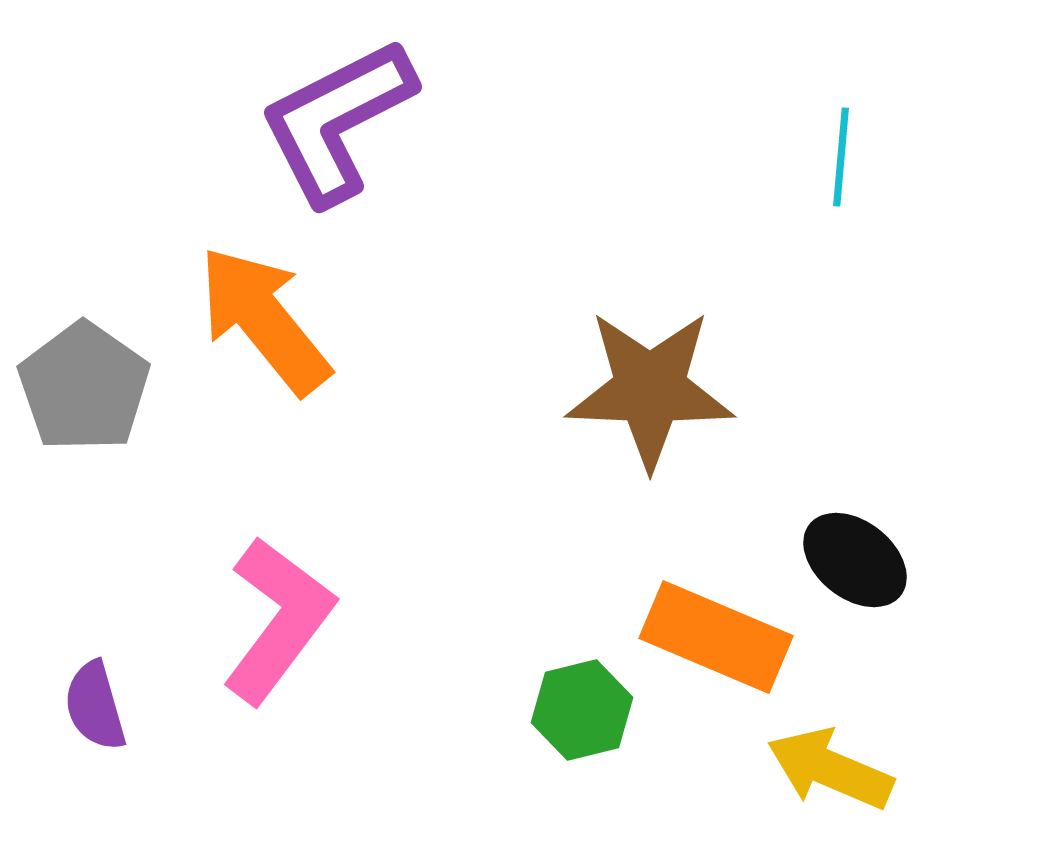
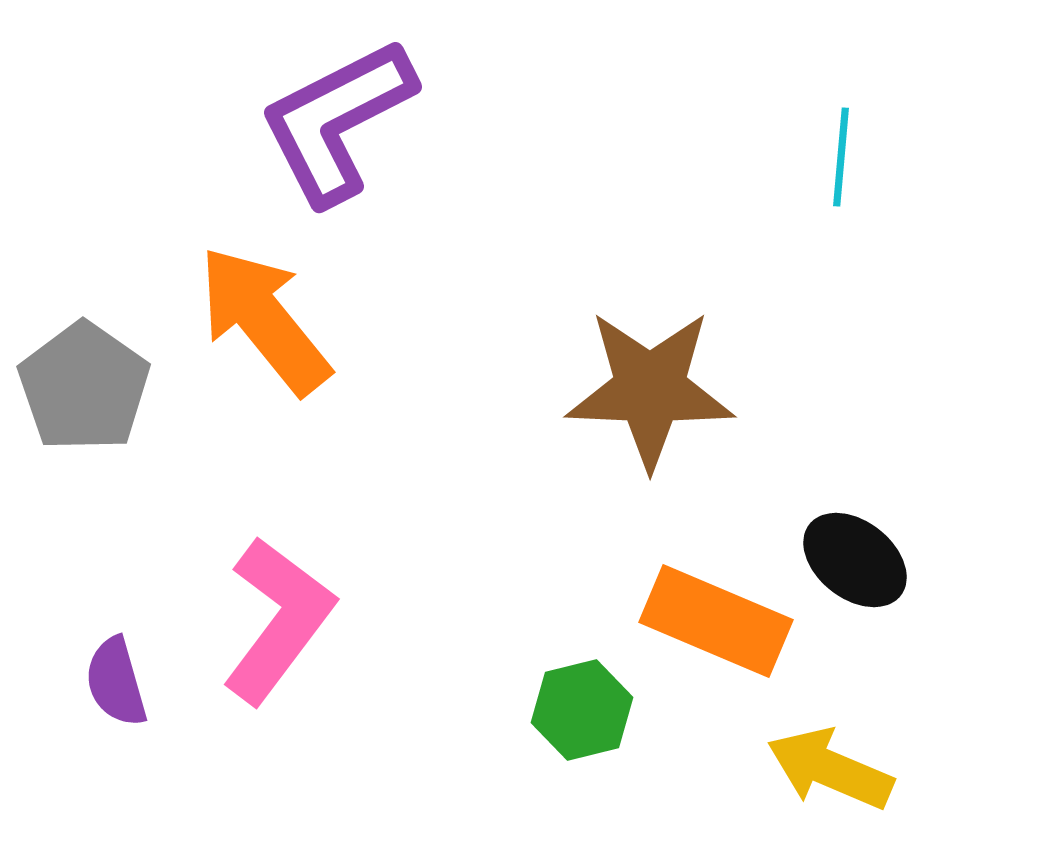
orange rectangle: moved 16 px up
purple semicircle: moved 21 px right, 24 px up
